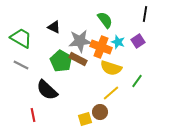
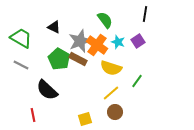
gray star: rotated 15 degrees counterclockwise
orange cross: moved 4 px left, 2 px up; rotated 15 degrees clockwise
green pentagon: moved 2 px left, 2 px up
brown circle: moved 15 px right
